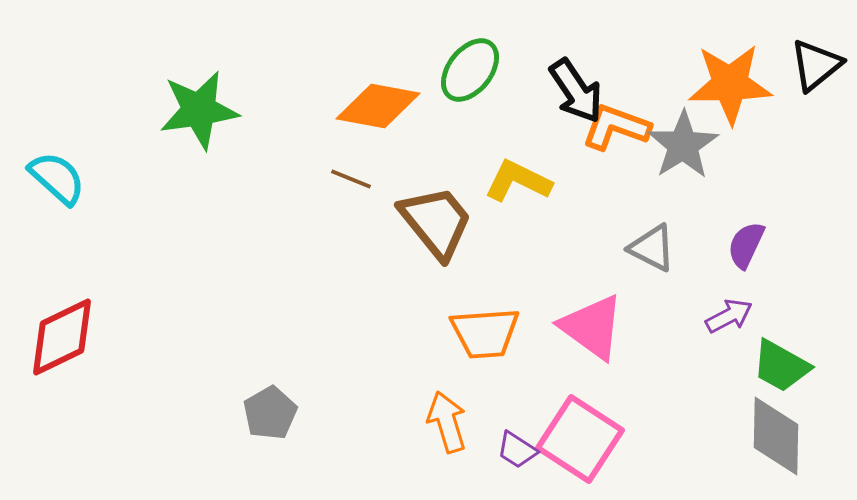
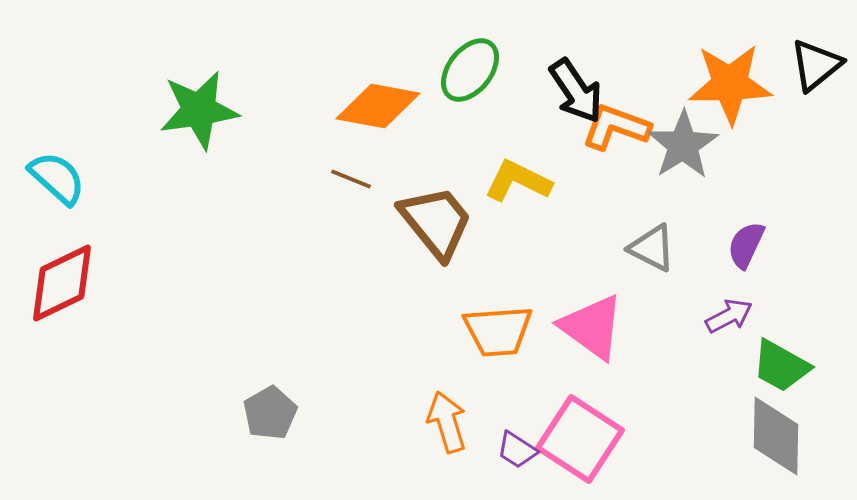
orange trapezoid: moved 13 px right, 2 px up
red diamond: moved 54 px up
